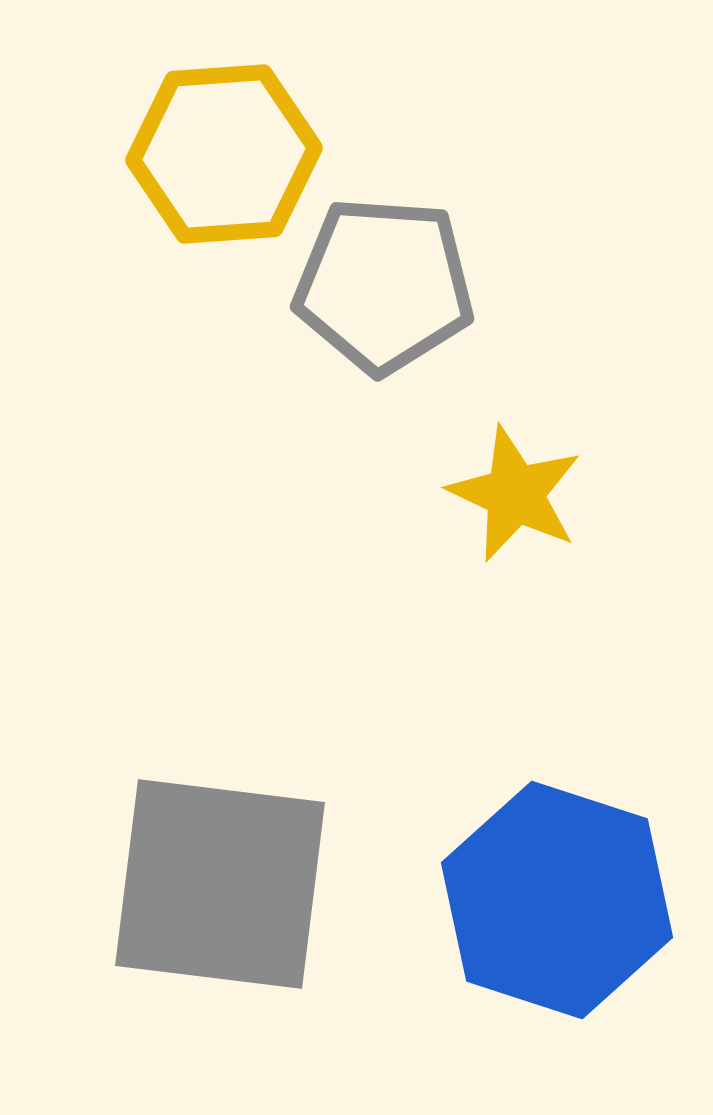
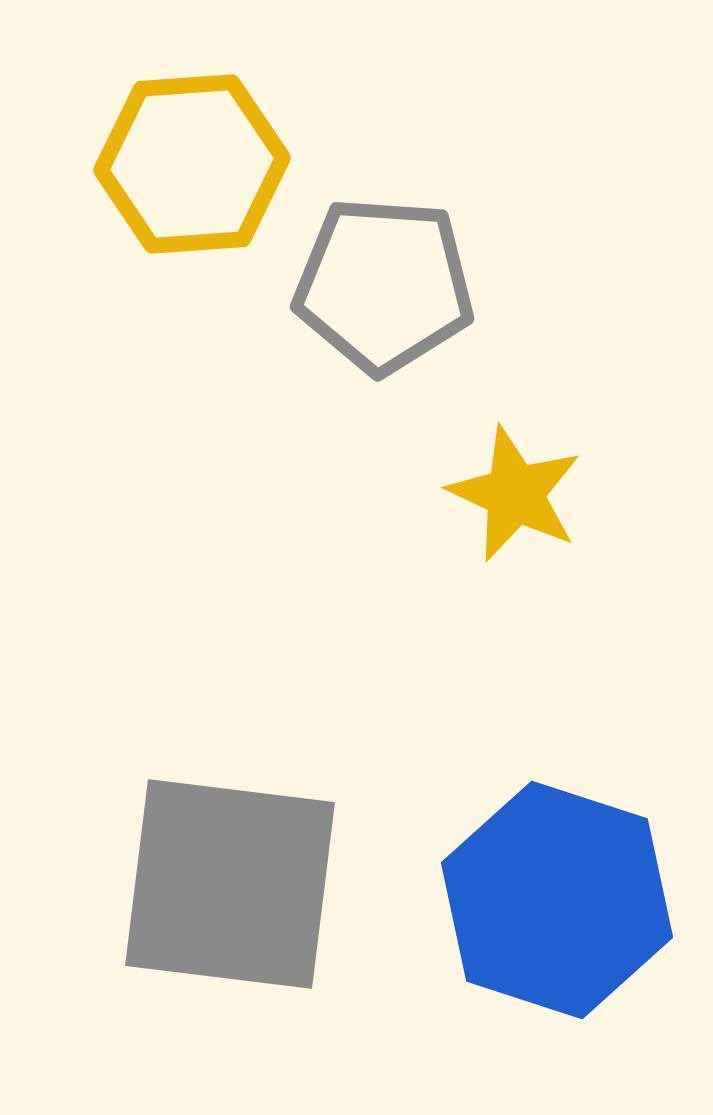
yellow hexagon: moved 32 px left, 10 px down
gray square: moved 10 px right
